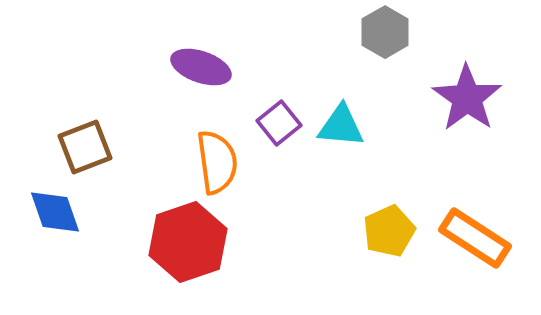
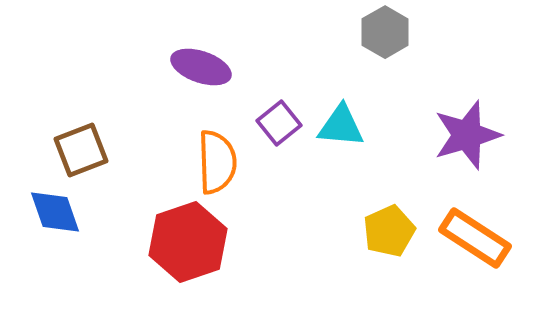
purple star: moved 37 px down; rotated 20 degrees clockwise
brown square: moved 4 px left, 3 px down
orange semicircle: rotated 6 degrees clockwise
